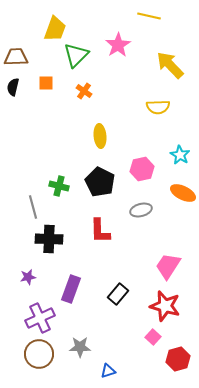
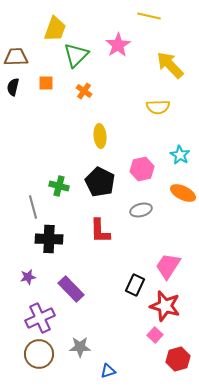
purple rectangle: rotated 64 degrees counterclockwise
black rectangle: moved 17 px right, 9 px up; rotated 15 degrees counterclockwise
pink square: moved 2 px right, 2 px up
